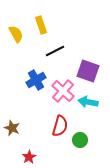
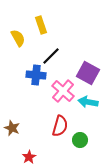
yellow semicircle: moved 2 px right, 4 px down
black line: moved 4 px left, 5 px down; rotated 18 degrees counterclockwise
purple square: moved 2 px down; rotated 10 degrees clockwise
blue cross: moved 5 px up; rotated 36 degrees clockwise
